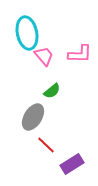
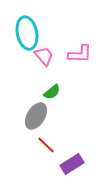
green semicircle: moved 1 px down
gray ellipse: moved 3 px right, 1 px up
